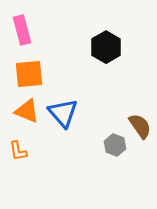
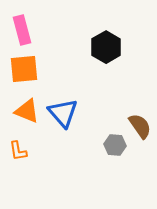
orange square: moved 5 px left, 5 px up
gray hexagon: rotated 15 degrees counterclockwise
